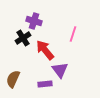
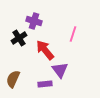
black cross: moved 4 px left
